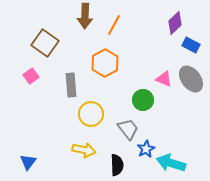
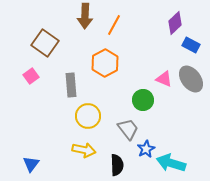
yellow circle: moved 3 px left, 2 px down
blue triangle: moved 3 px right, 2 px down
